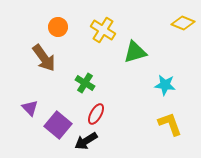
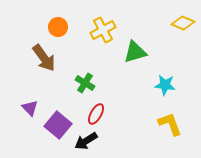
yellow cross: rotated 30 degrees clockwise
